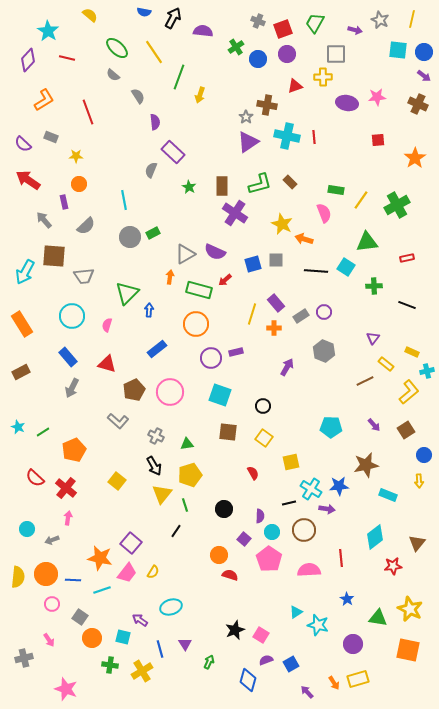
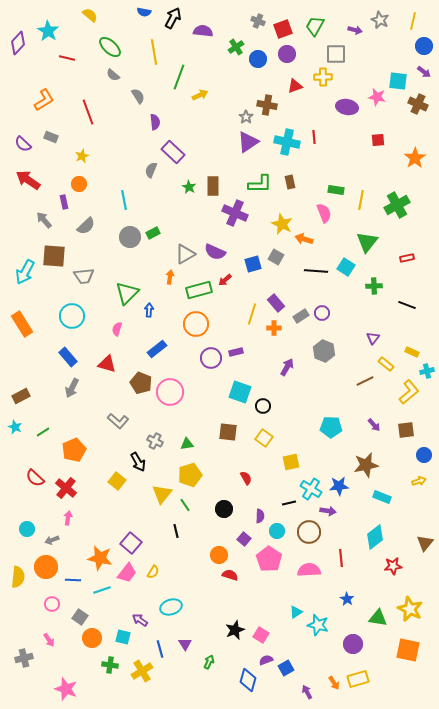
yellow line at (412, 19): moved 1 px right, 2 px down
green trapezoid at (315, 23): moved 3 px down
green ellipse at (117, 48): moved 7 px left, 1 px up
cyan square at (398, 50): moved 31 px down
yellow line at (154, 52): rotated 25 degrees clockwise
blue circle at (424, 52): moved 6 px up
purple diamond at (28, 60): moved 10 px left, 17 px up
purple arrow at (424, 76): moved 4 px up
yellow arrow at (200, 95): rotated 133 degrees counterclockwise
pink star at (377, 97): rotated 18 degrees clockwise
purple ellipse at (347, 103): moved 4 px down
cyan cross at (287, 136): moved 6 px down
yellow star at (76, 156): moved 6 px right; rotated 24 degrees counterclockwise
brown rectangle at (290, 182): rotated 32 degrees clockwise
green L-shape at (260, 184): rotated 15 degrees clockwise
brown rectangle at (222, 186): moved 9 px left
yellow line at (361, 200): rotated 24 degrees counterclockwise
purple cross at (235, 213): rotated 10 degrees counterclockwise
green triangle at (367, 242): rotated 45 degrees counterclockwise
gray square at (276, 260): moved 3 px up; rotated 28 degrees clockwise
green rectangle at (199, 290): rotated 30 degrees counterclockwise
purple circle at (324, 312): moved 2 px left, 1 px down
pink semicircle at (107, 325): moved 10 px right, 4 px down
brown rectangle at (21, 372): moved 24 px down
brown pentagon at (134, 390): moved 7 px right, 7 px up; rotated 25 degrees counterclockwise
cyan square at (220, 395): moved 20 px right, 3 px up
cyan star at (18, 427): moved 3 px left
brown square at (406, 430): rotated 24 degrees clockwise
gray cross at (156, 436): moved 1 px left, 5 px down
black arrow at (154, 466): moved 16 px left, 4 px up
red semicircle at (253, 473): moved 7 px left, 5 px down
yellow arrow at (419, 481): rotated 104 degrees counterclockwise
cyan rectangle at (388, 495): moved 6 px left, 2 px down
green line at (185, 505): rotated 16 degrees counterclockwise
purple arrow at (327, 509): moved 1 px right, 2 px down
brown circle at (304, 530): moved 5 px right, 2 px down
black line at (176, 531): rotated 48 degrees counterclockwise
cyan circle at (272, 532): moved 5 px right, 1 px up
brown triangle at (417, 543): moved 8 px right
orange circle at (46, 574): moved 7 px up
blue square at (291, 664): moved 5 px left, 4 px down
purple arrow at (307, 692): rotated 16 degrees clockwise
